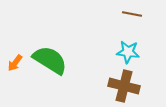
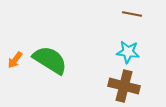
orange arrow: moved 3 px up
